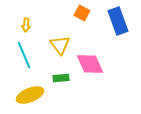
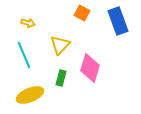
yellow arrow: moved 2 px right, 2 px up; rotated 80 degrees counterclockwise
yellow triangle: rotated 20 degrees clockwise
pink diamond: moved 4 px down; rotated 40 degrees clockwise
green rectangle: rotated 70 degrees counterclockwise
